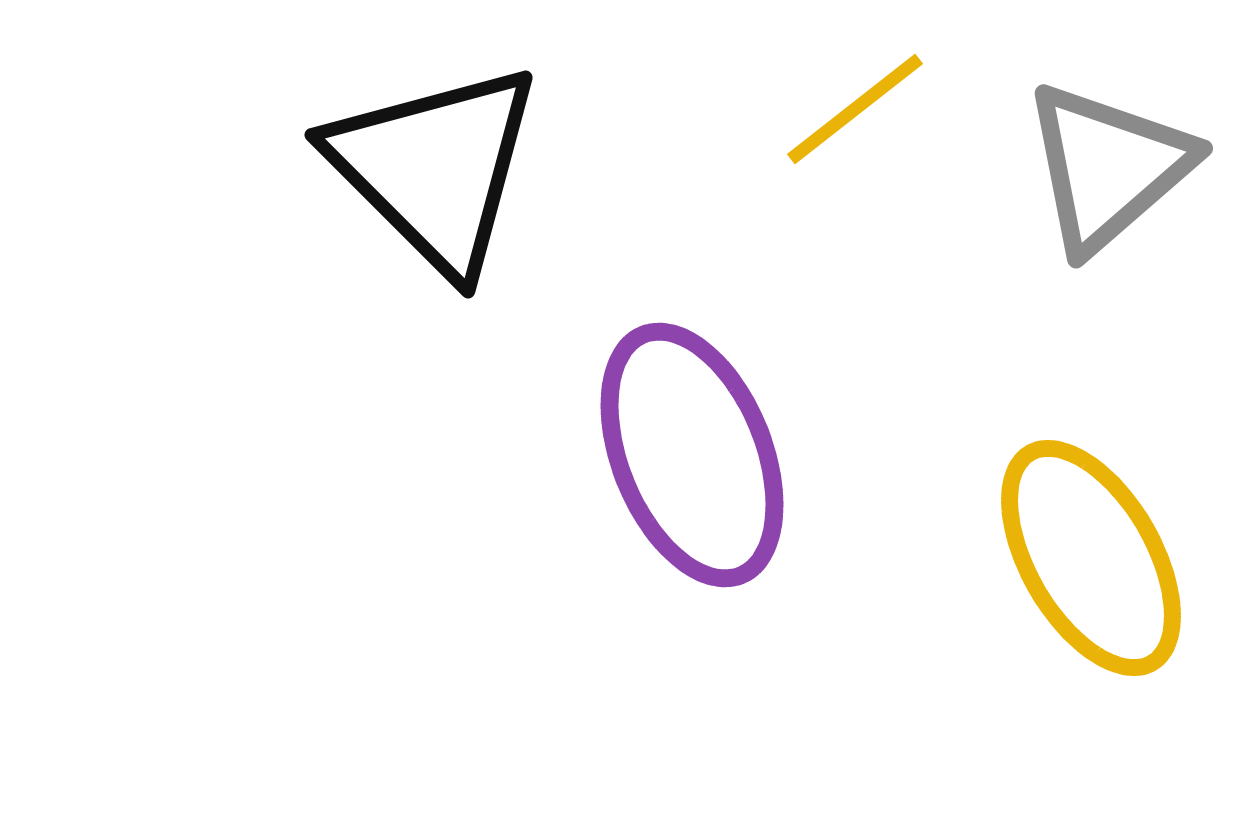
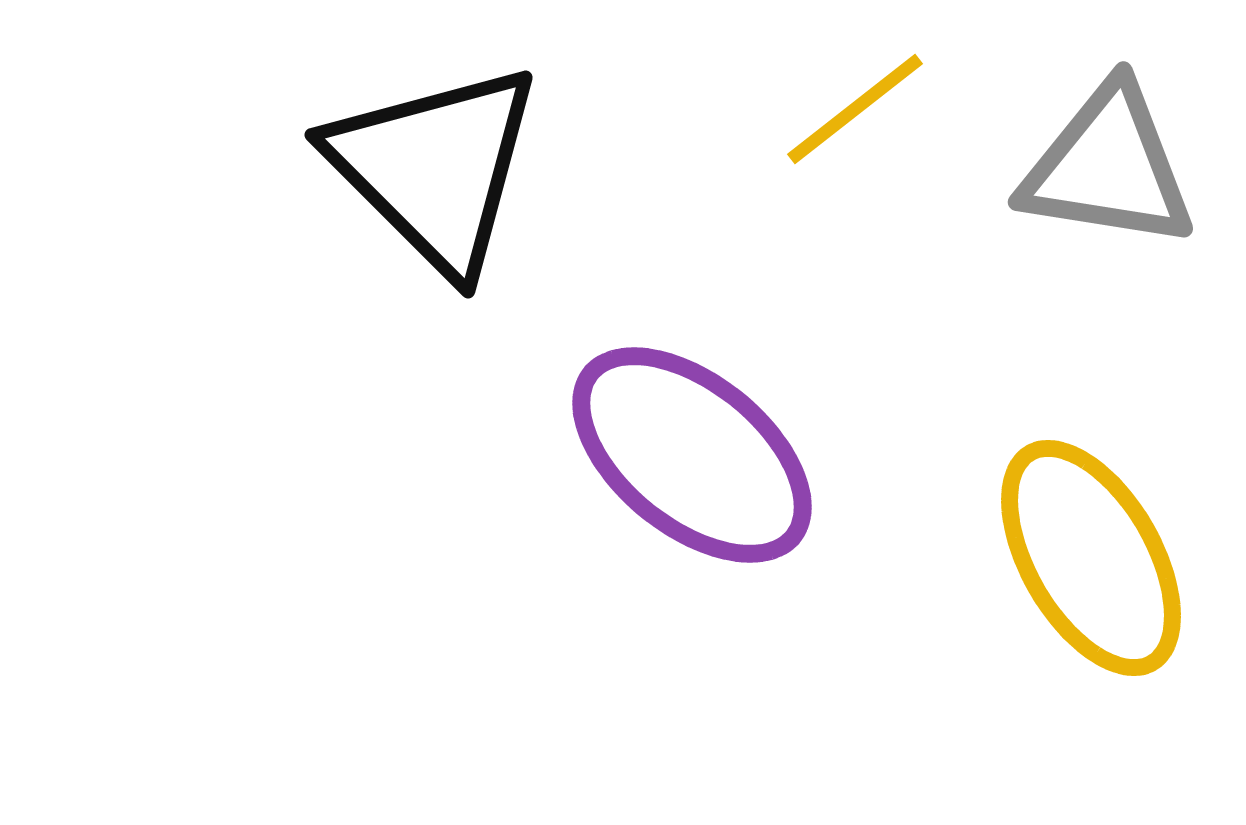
gray triangle: rotated 50 degrees clockwise
purple ellipse: rotated 29 degrees counterclockwise
